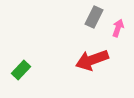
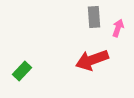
gray rectangle: rotated 30 degrees counterclockwise
green rectangle: moved 1 px right, 1 px down
